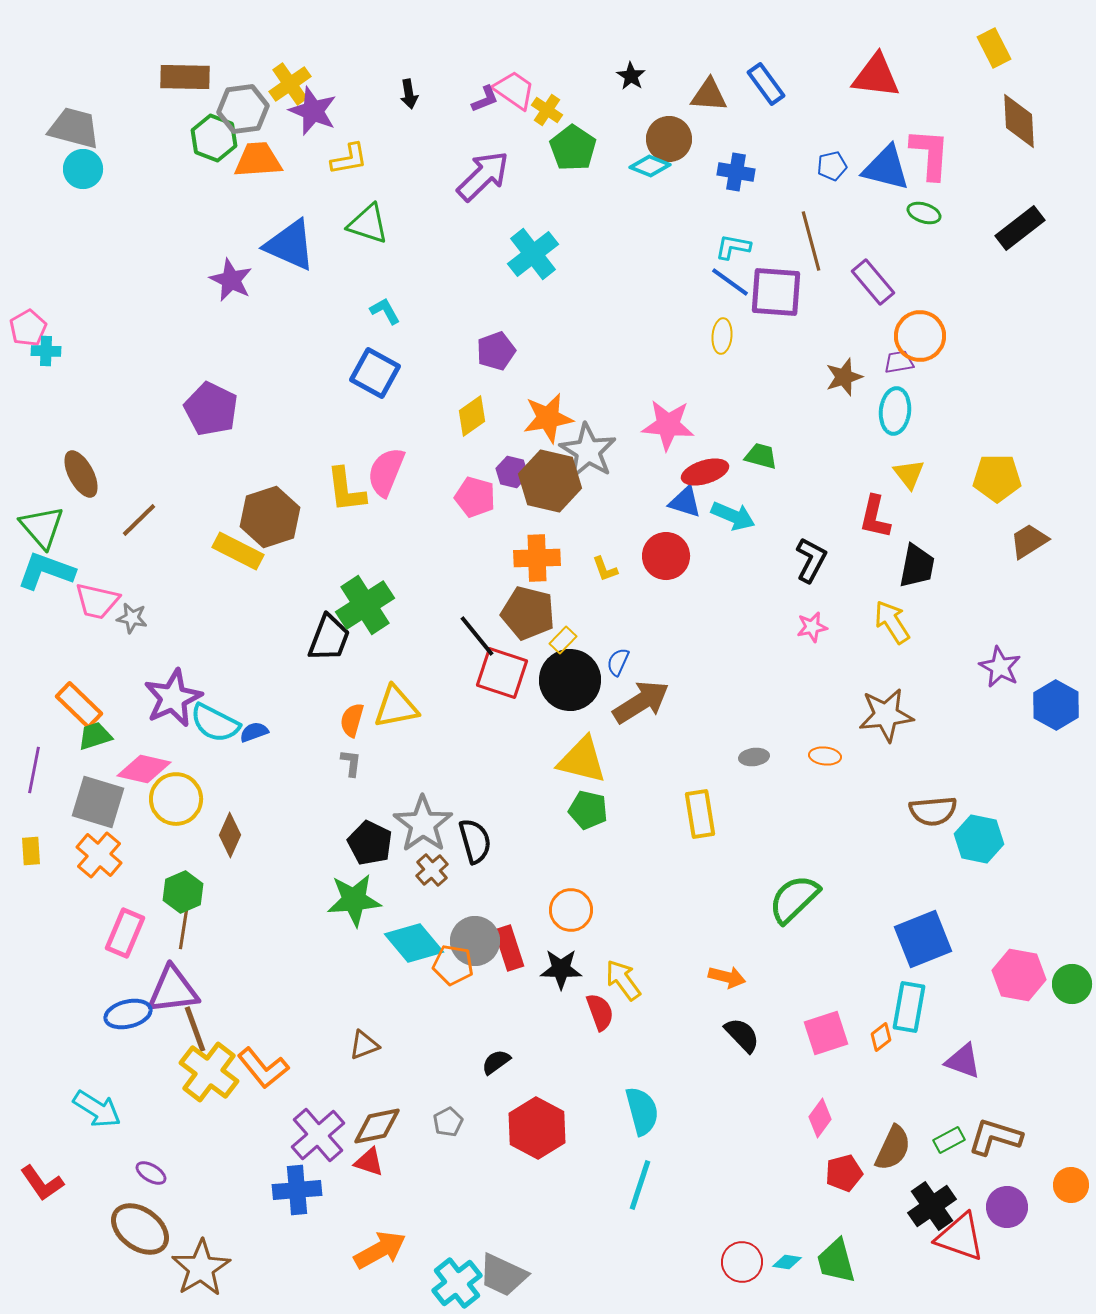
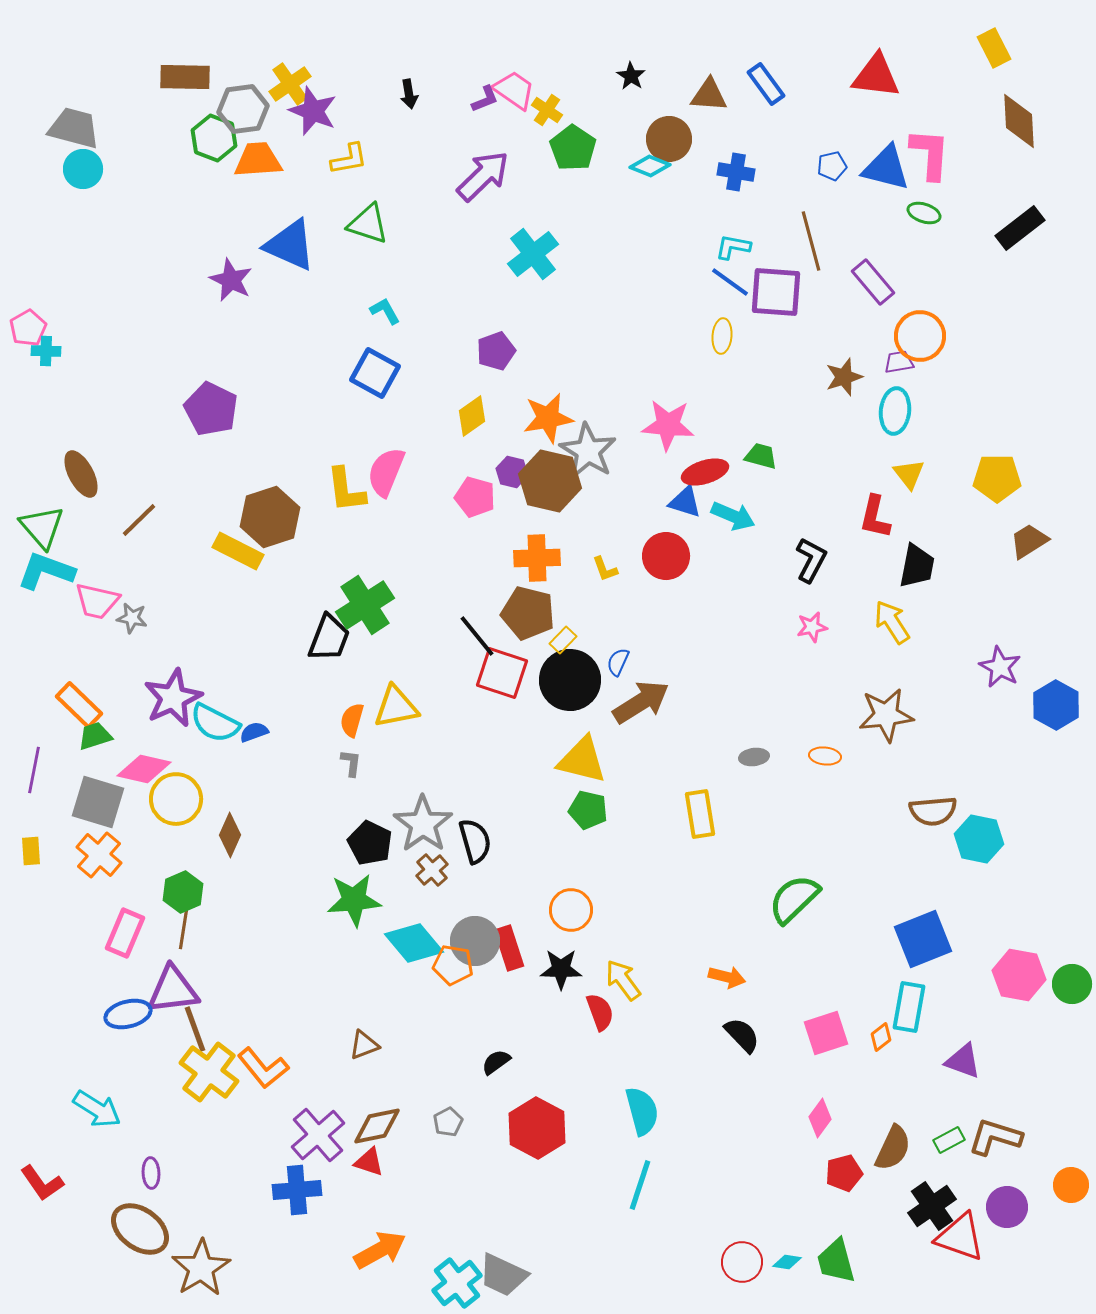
purple ellipse at (151, 1173): rotated 56 degrees clockwise
